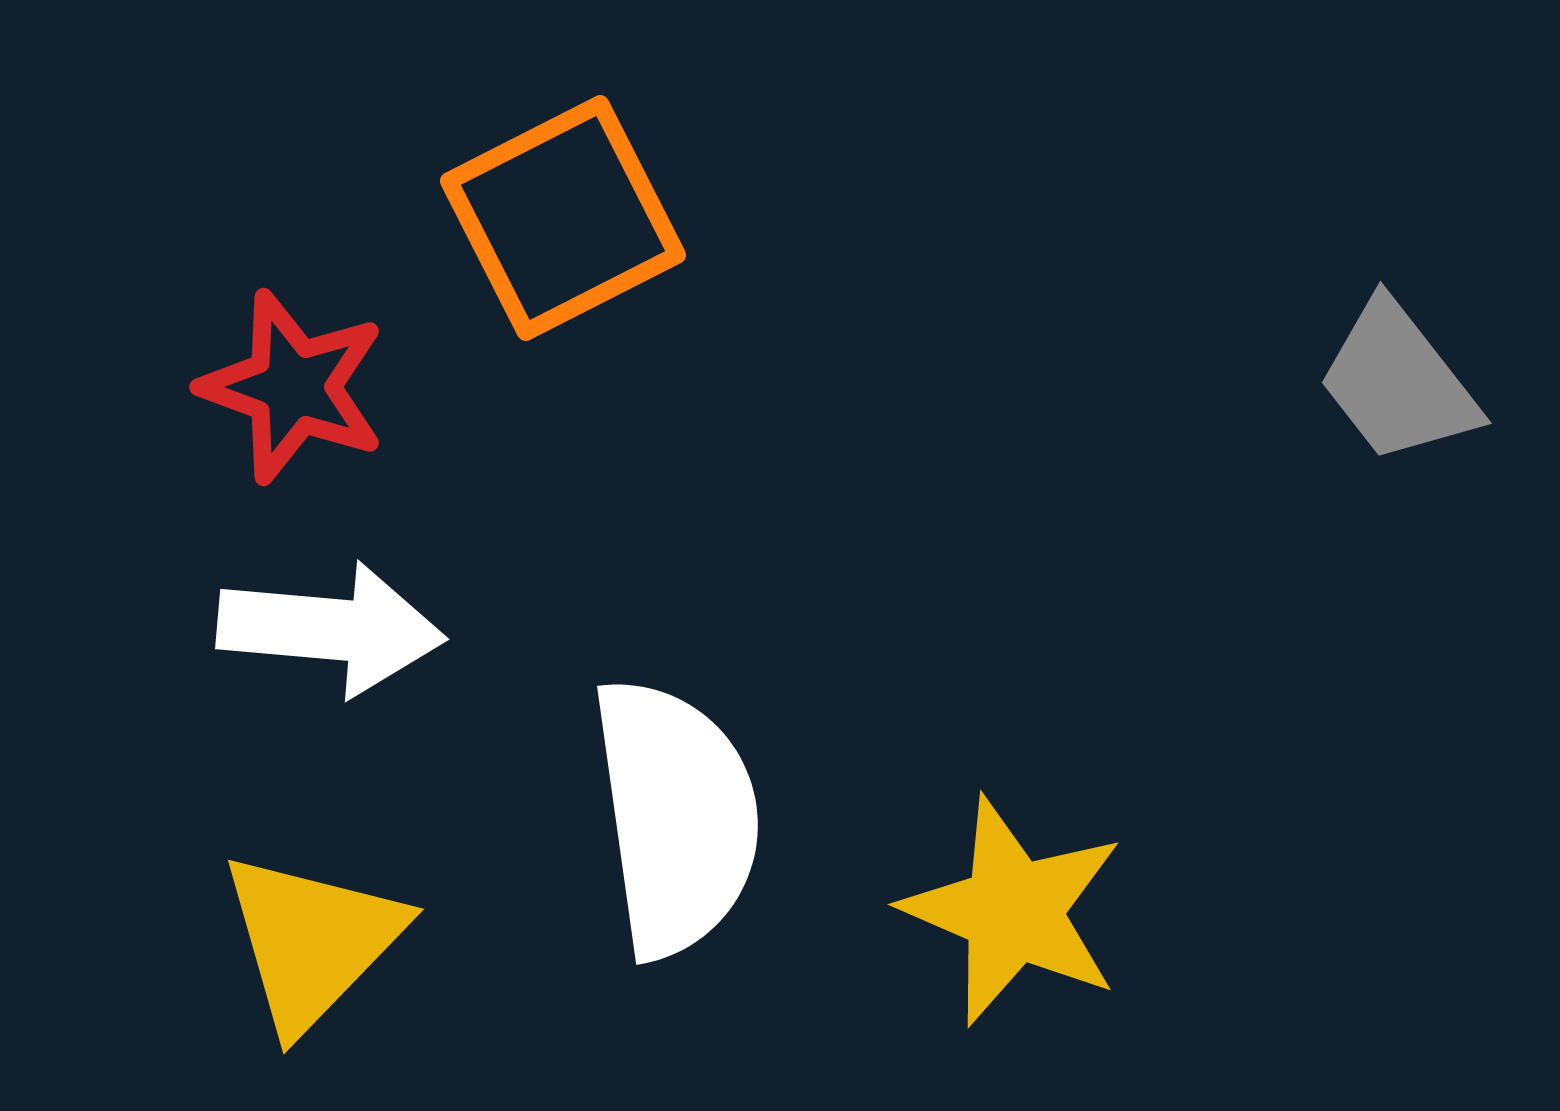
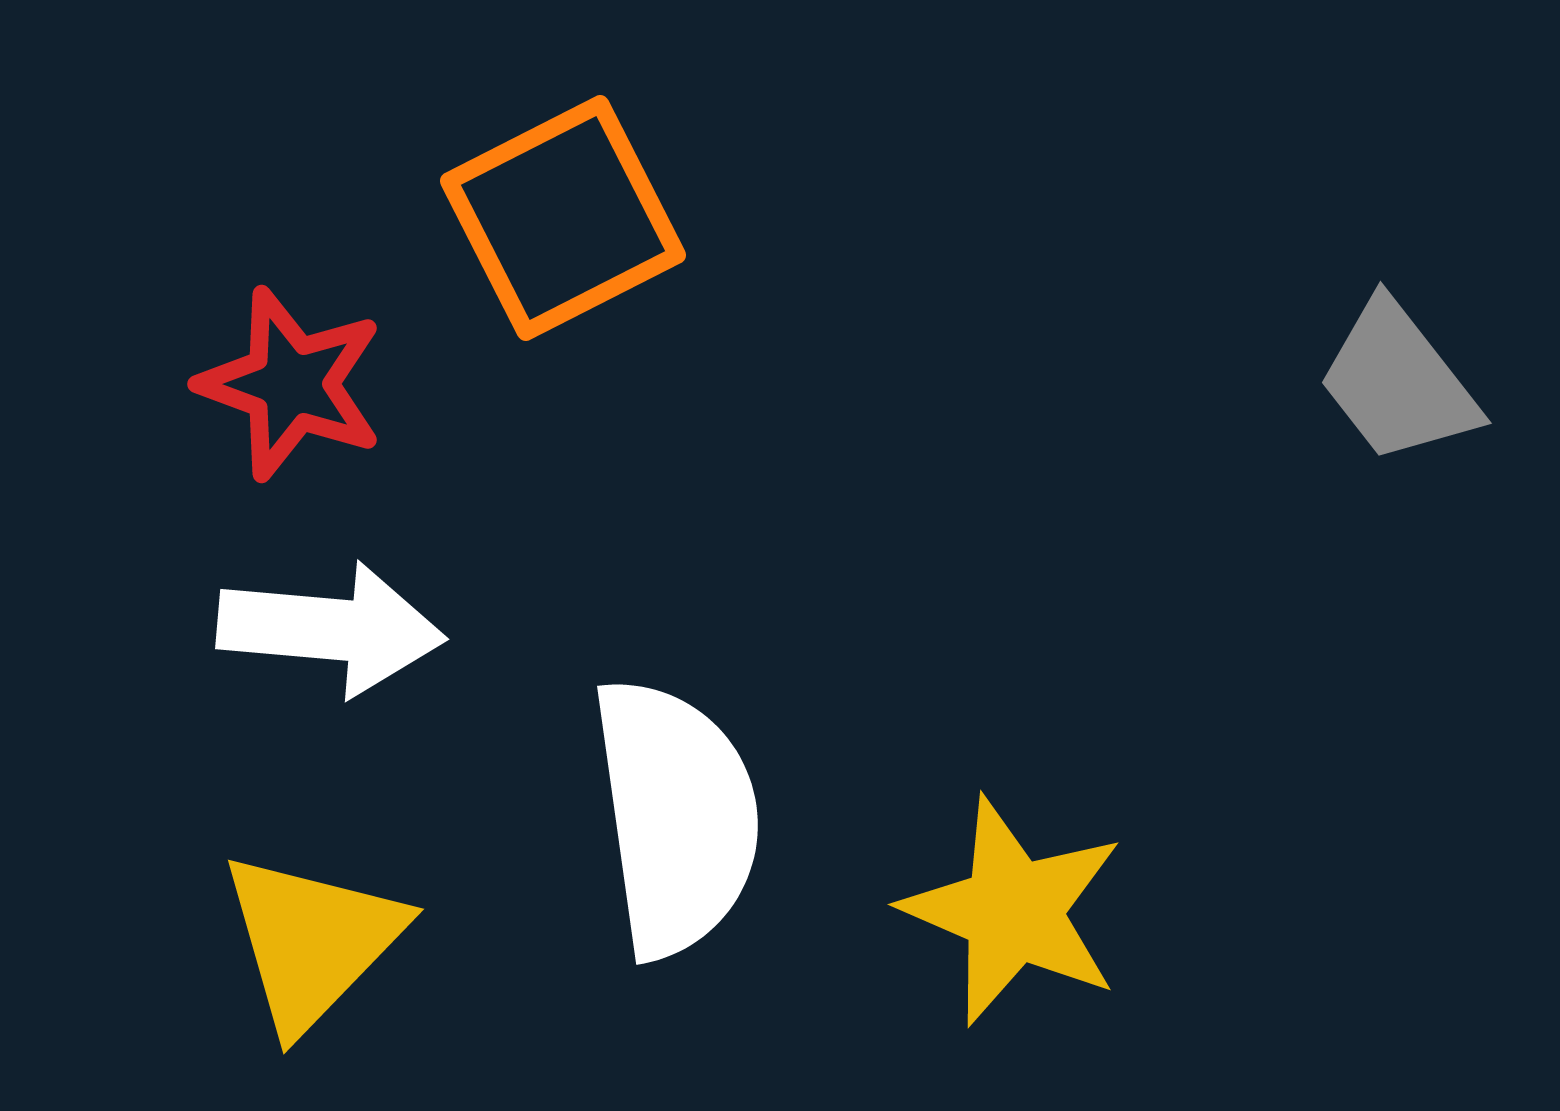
red star: moved 2 px left, 3 px up
